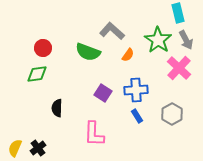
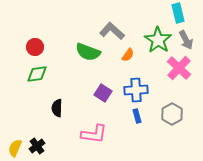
red circle: moved 8 px left, 1 px up
blue rectangle: rotated 16 degrees clockwise
pink L-shape: rotated 84 degrees counterclockwise
black cross: moved 1 px left, 2 px up
